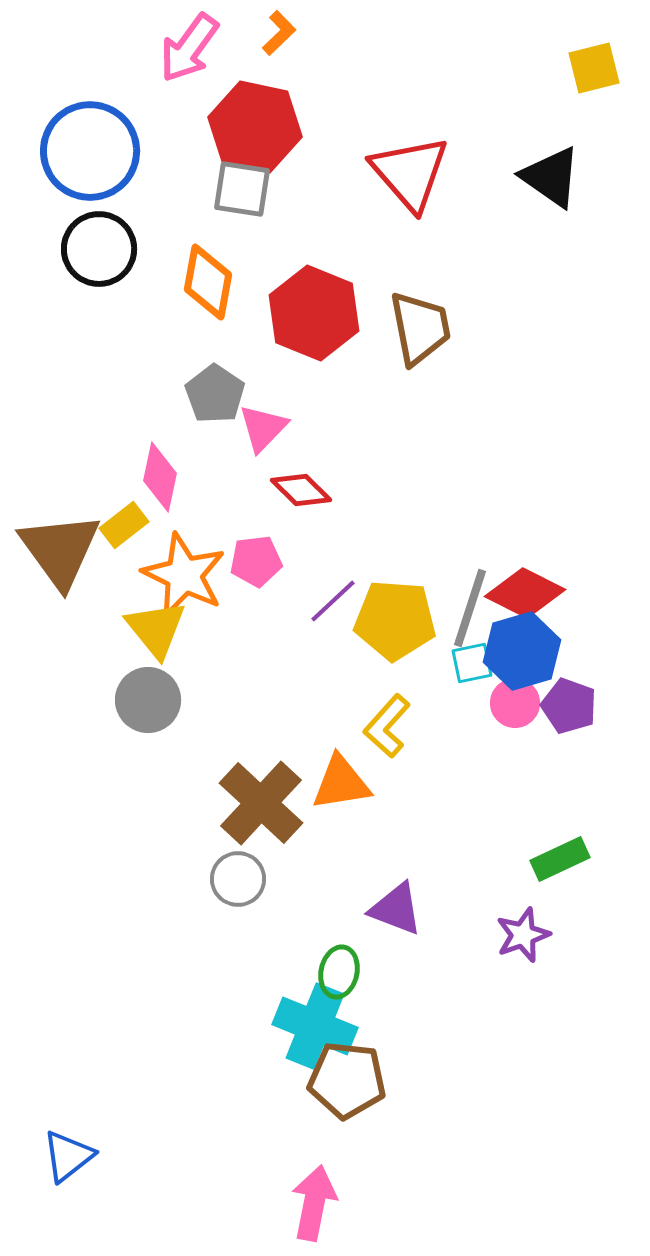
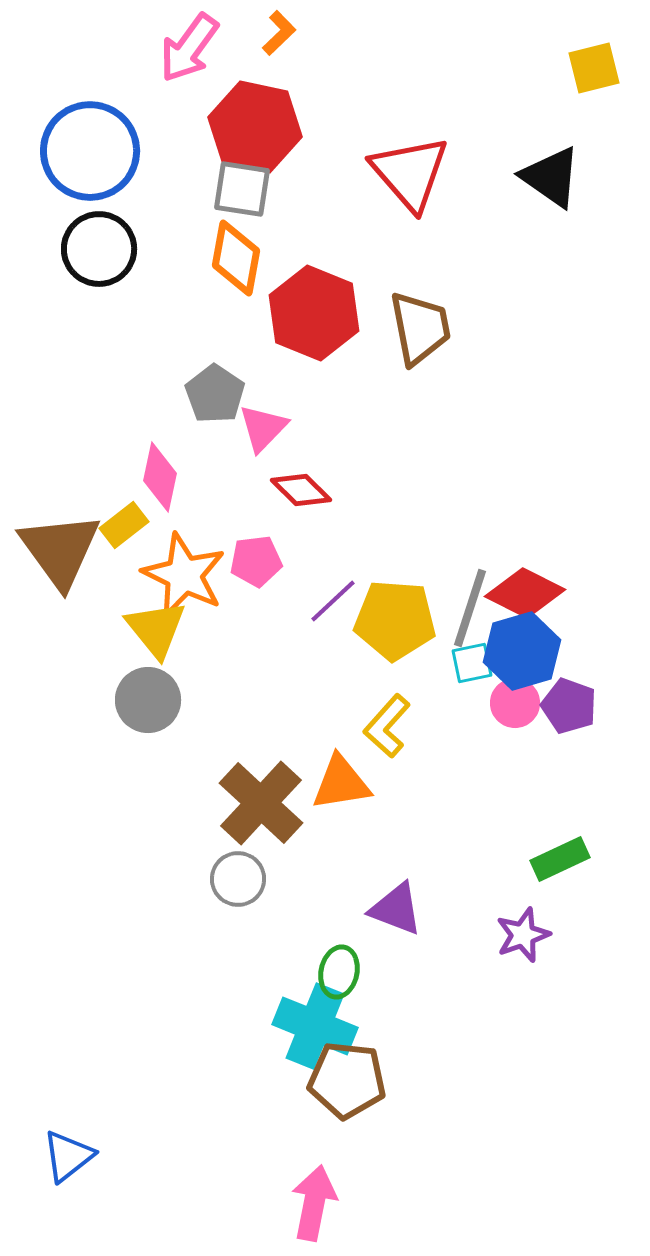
orange diamond at (208, 282): moved 28 px right, 24 px up
